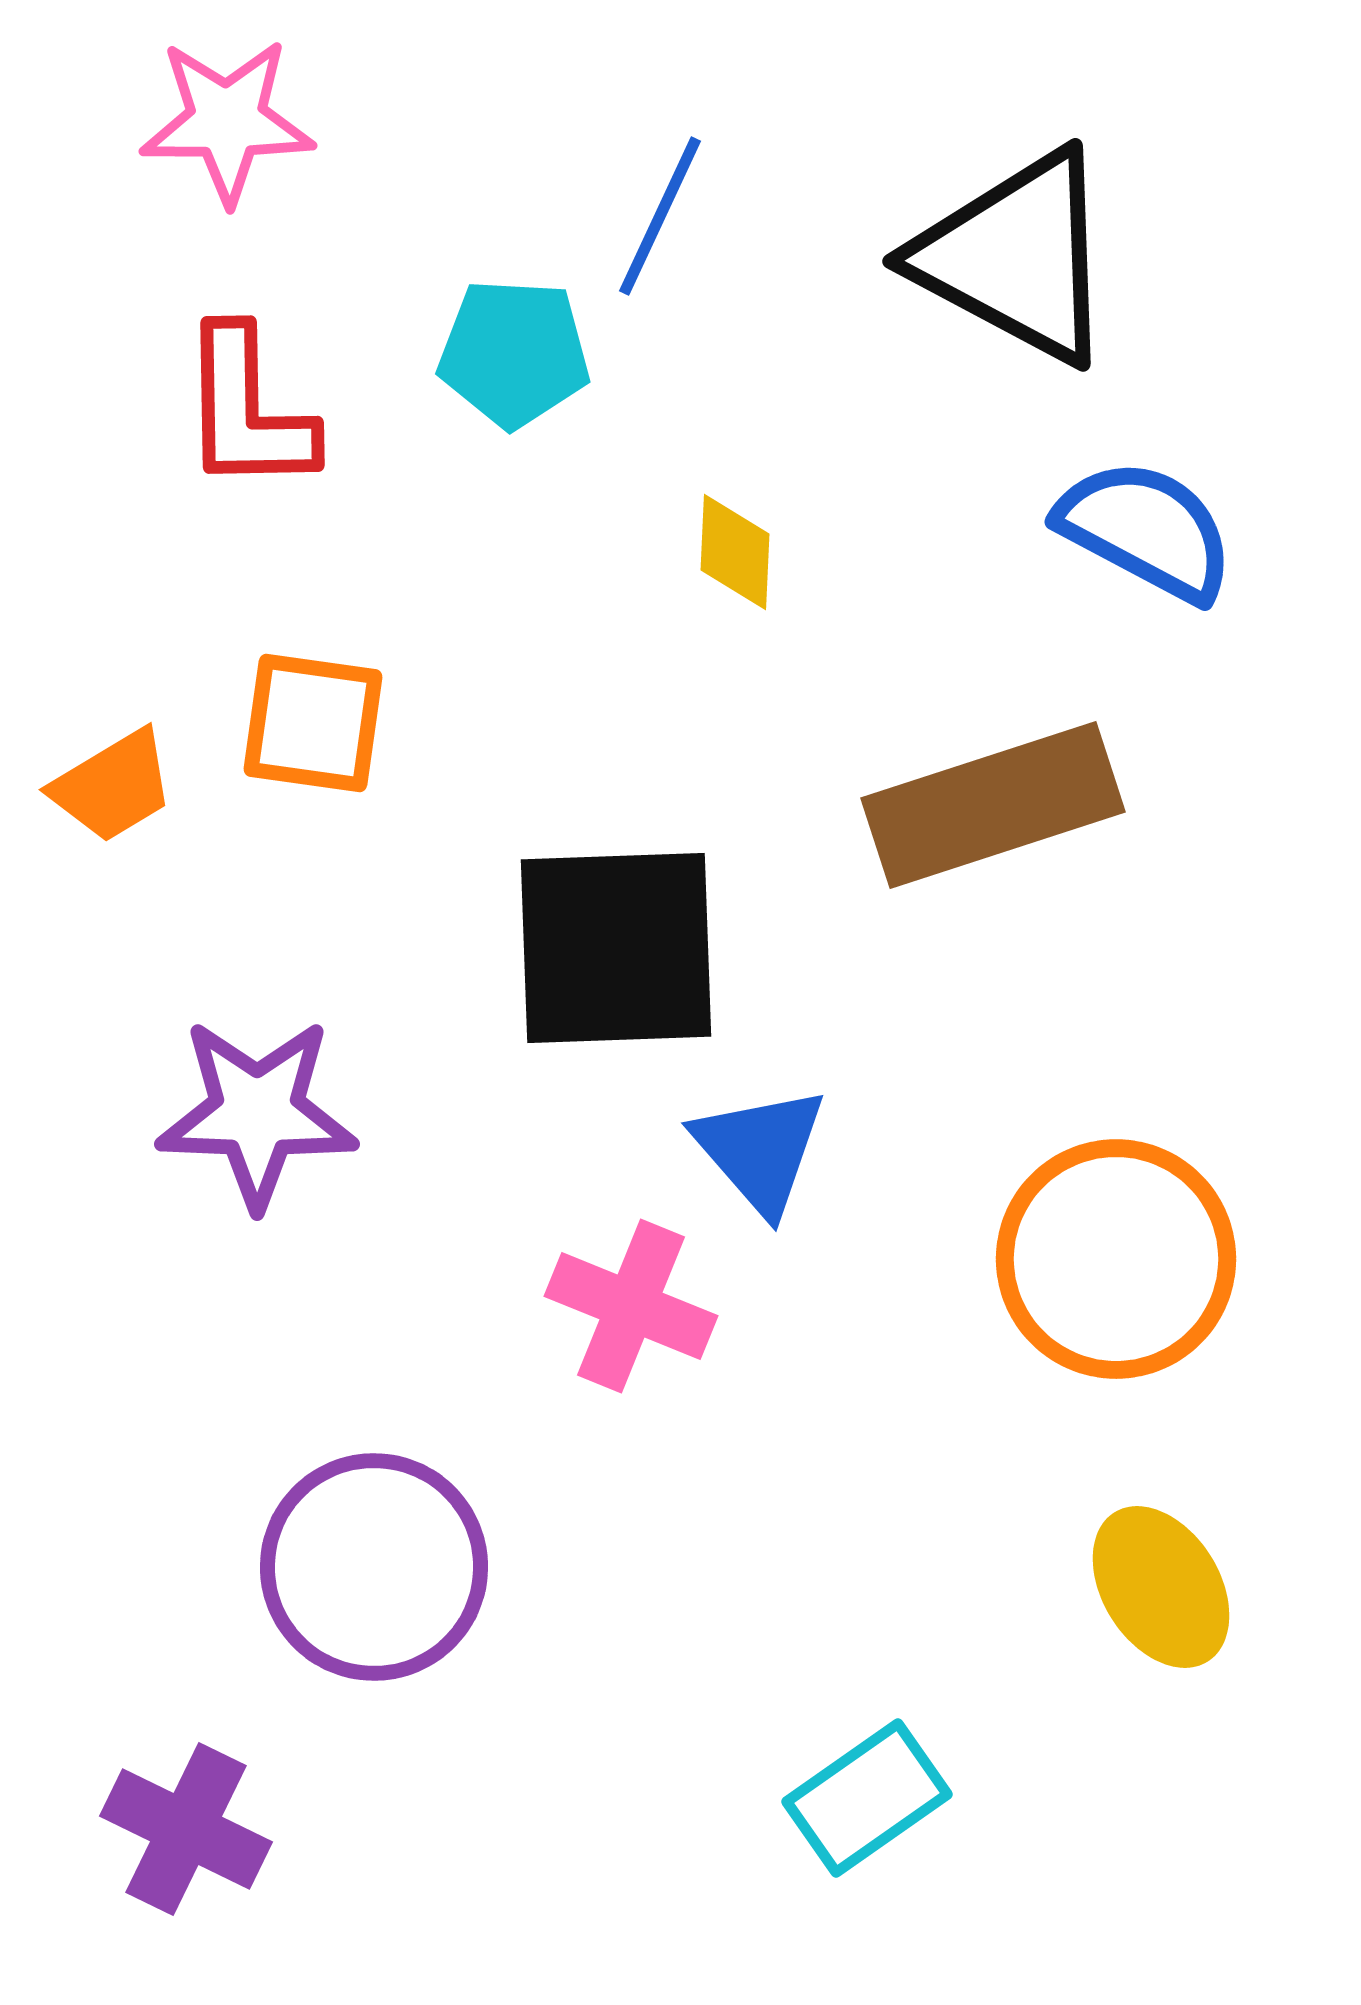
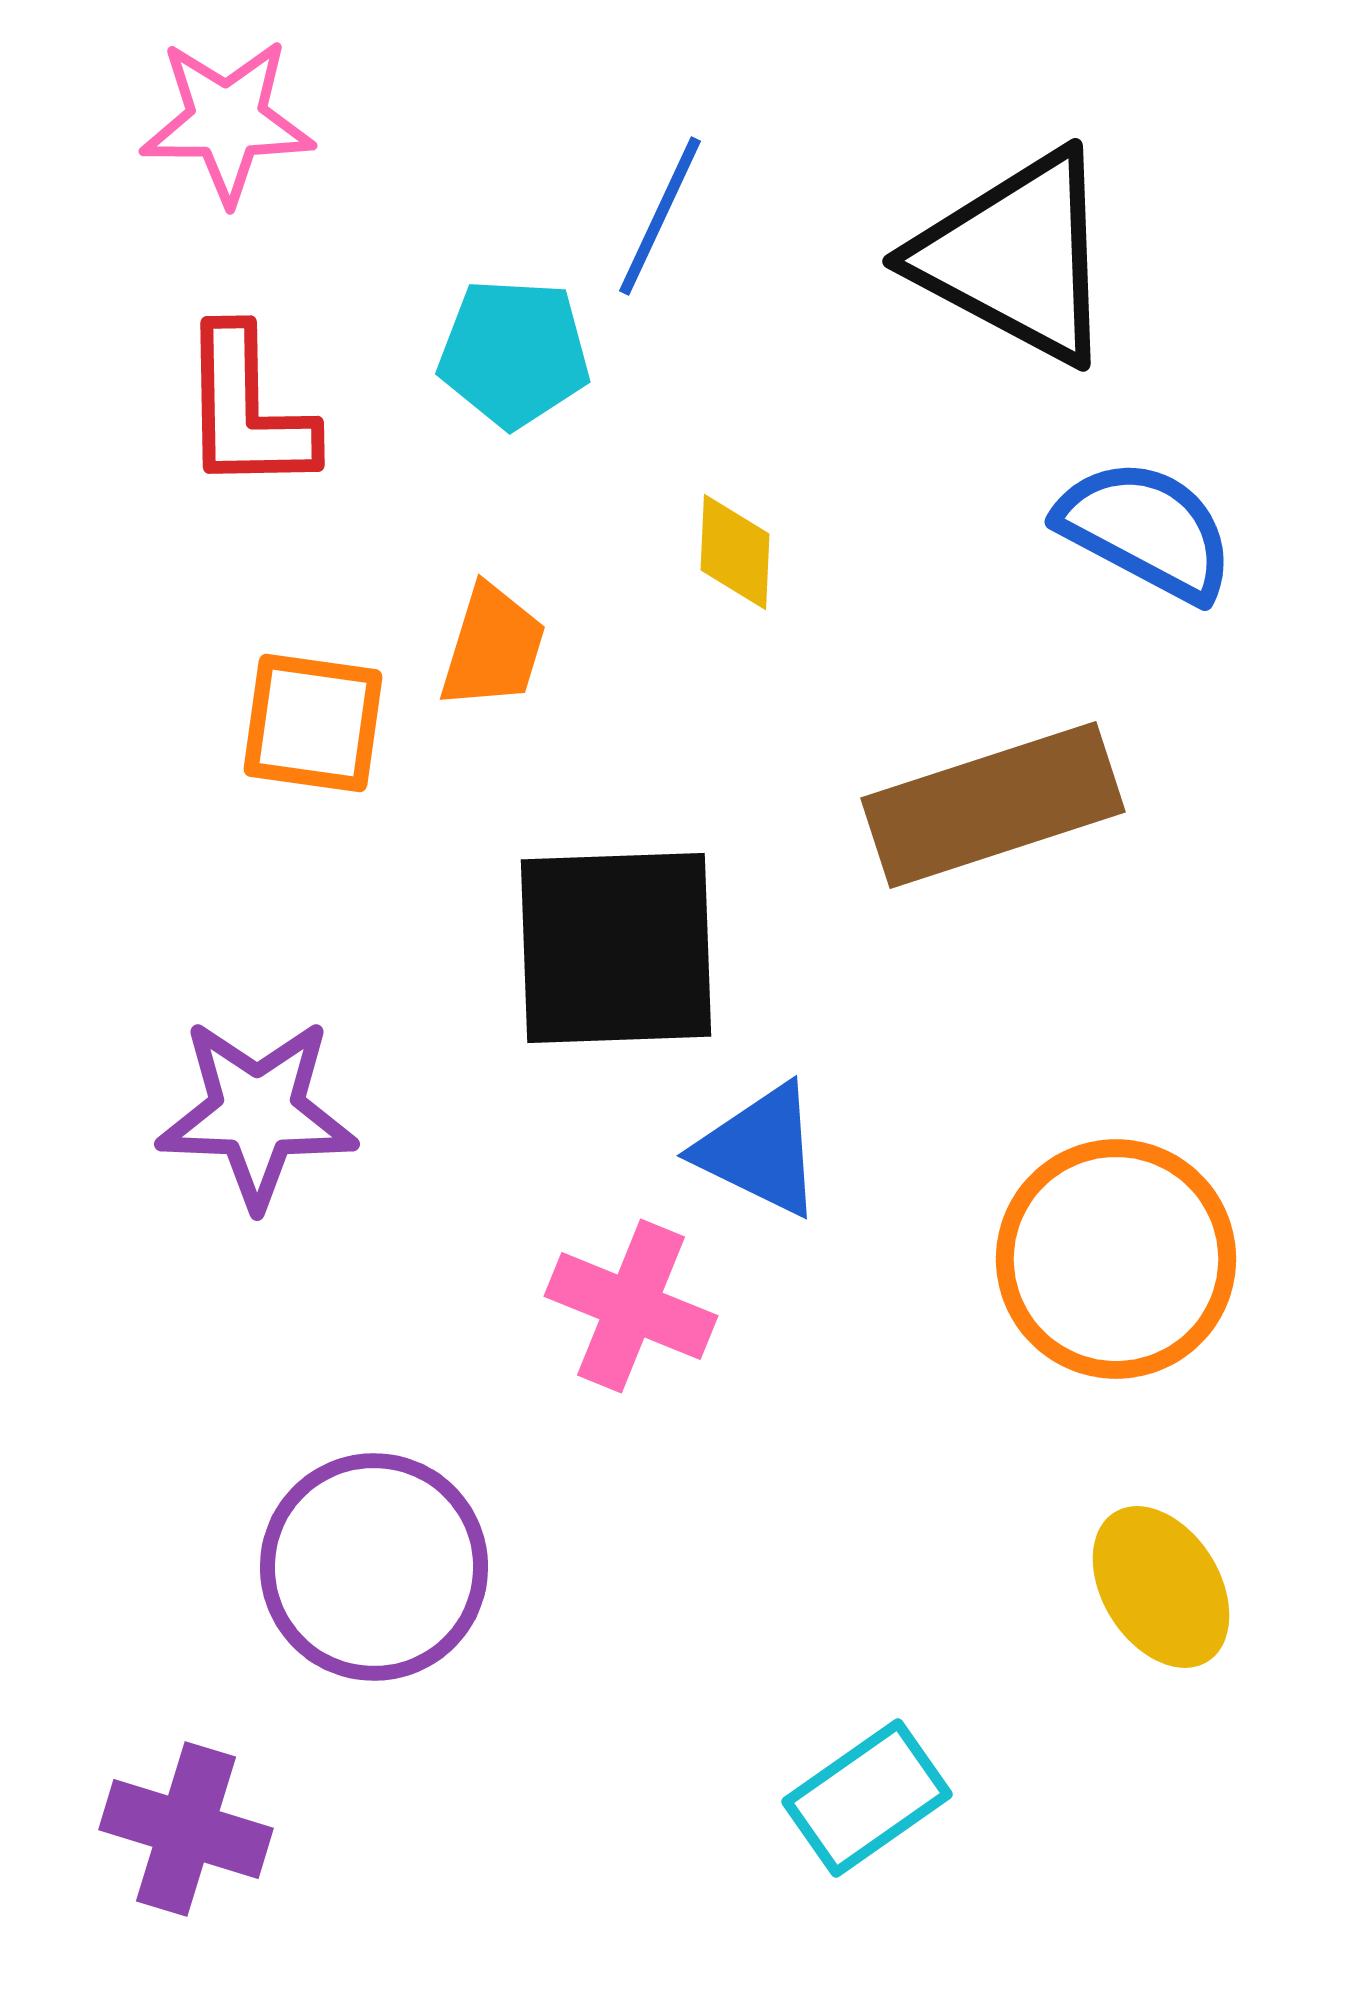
orange trapezoid: moved 380 px right, 139 px up; rotated 42 degrees counterclockwise
blue triangle: rotated 23 degrees counterclockwise
purple cross: rotated 9 degrees counterclockwise
